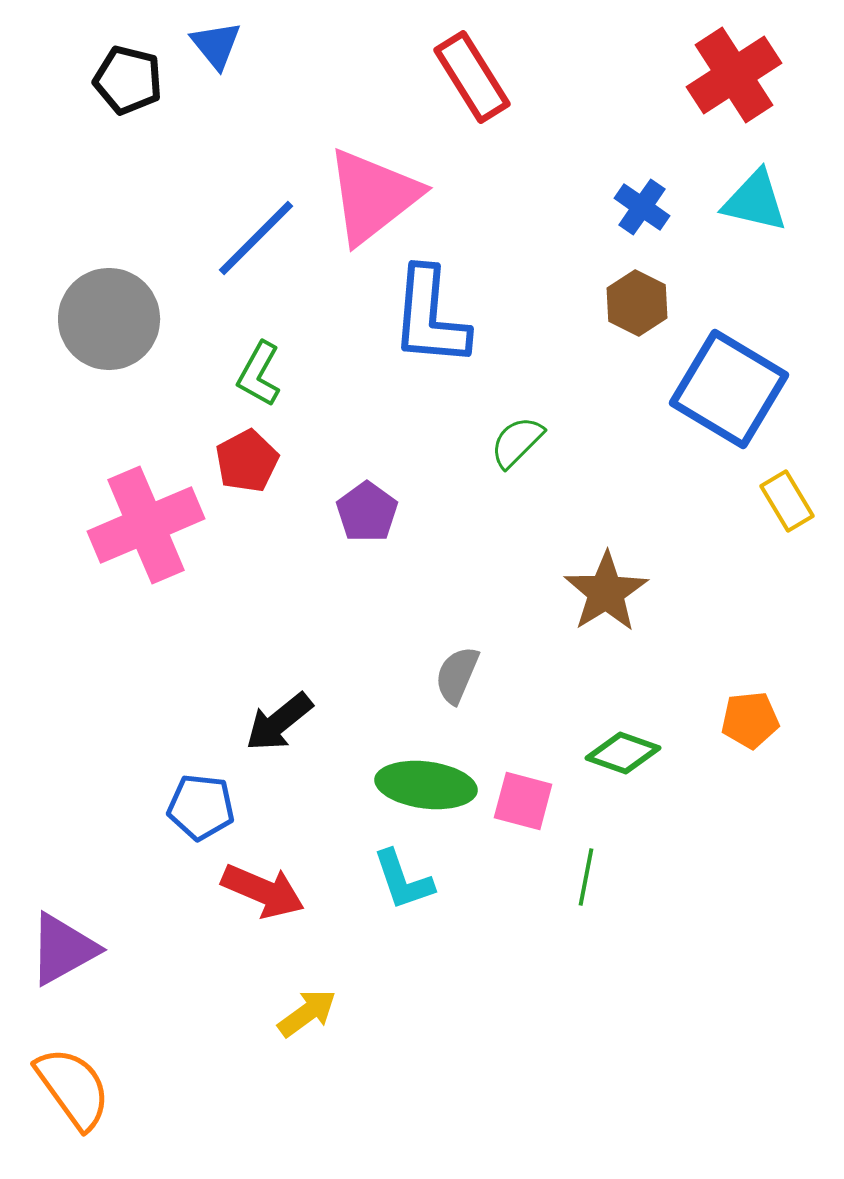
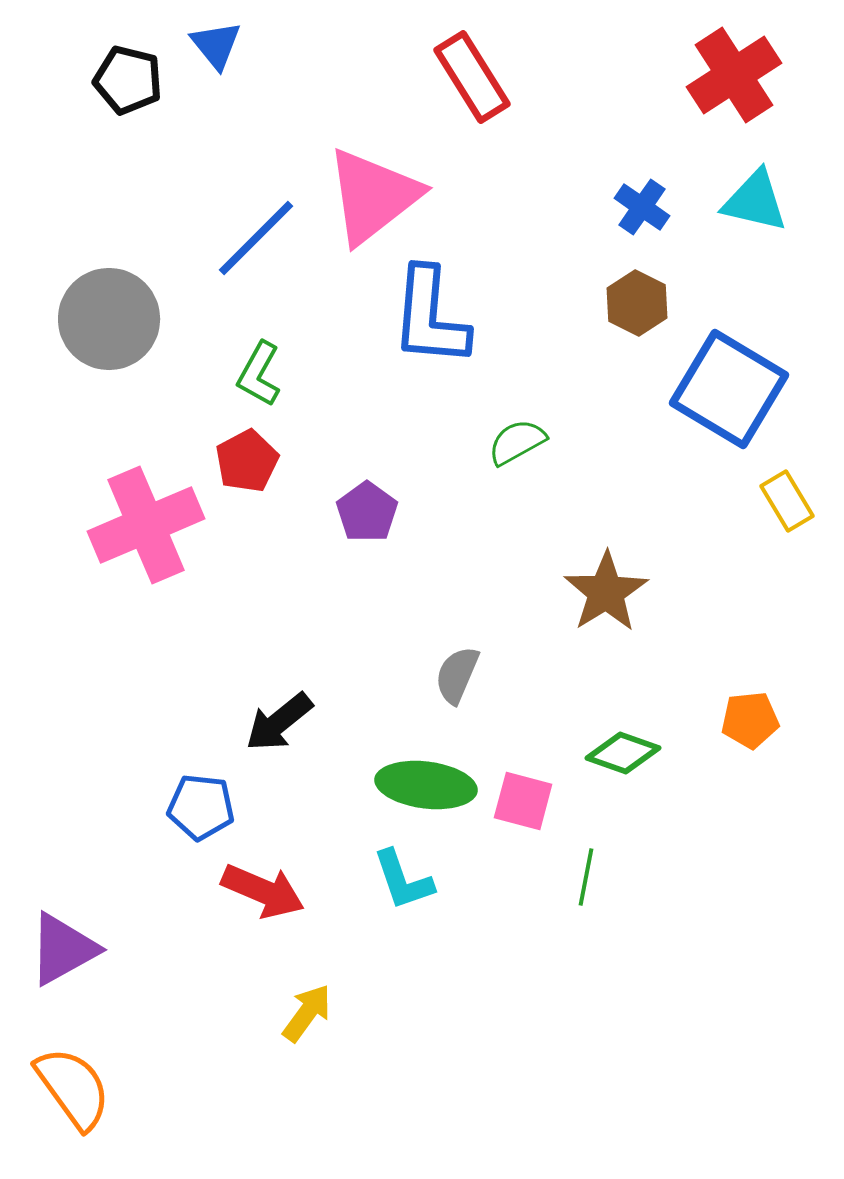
green semicircle: rotated 16 degrees clockwise
yellow arrow: rotated 18 degrees counterclockwise
